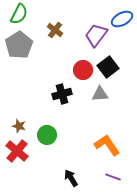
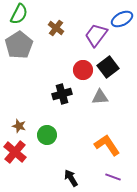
brown cross: moved 1 px right, 2 px up
gray triangle: moved 3 px down
red cross: moved 2 px left, 1 px down
